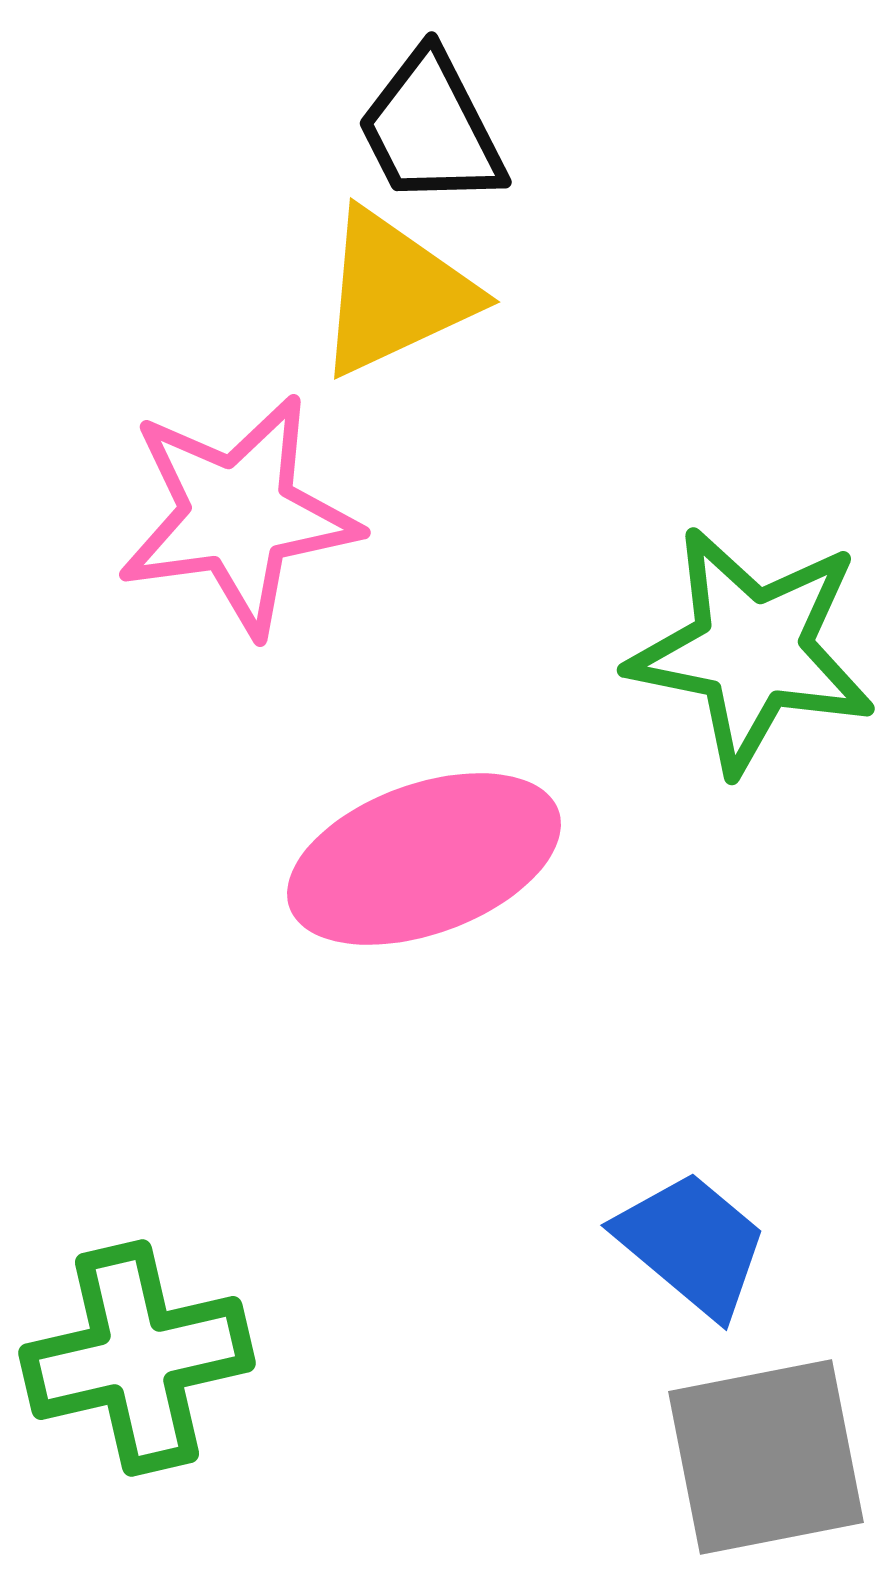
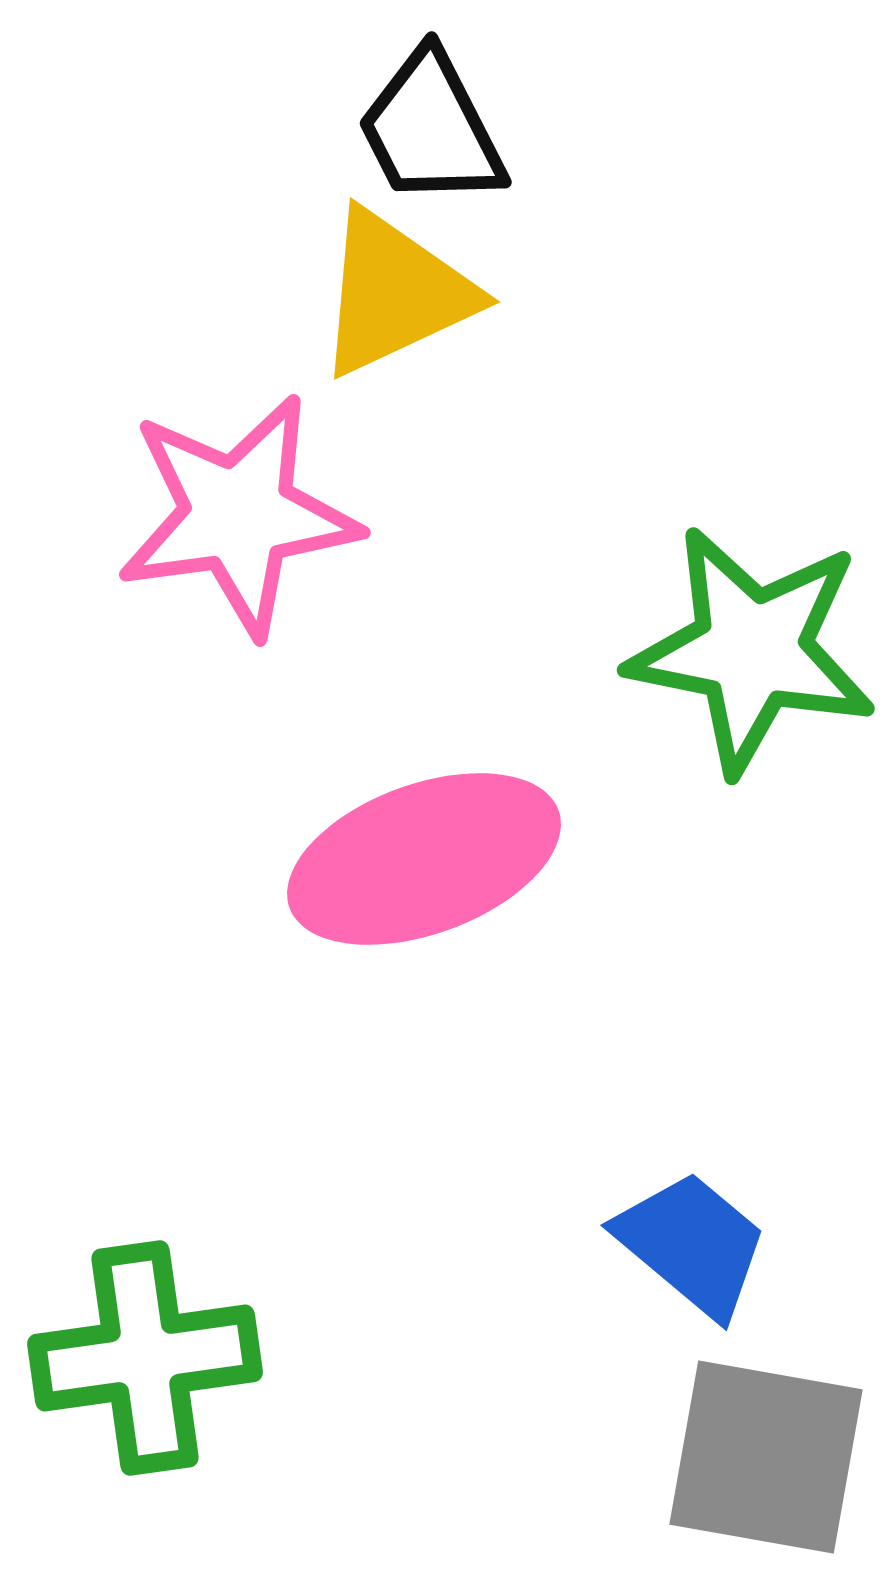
green cross: moved 8 px right; rotated 5 degrees clockwise
gray square: rotated 21 degrees clockwise
